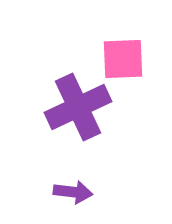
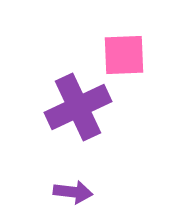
pink square: moved 1 px right, 4 px up
